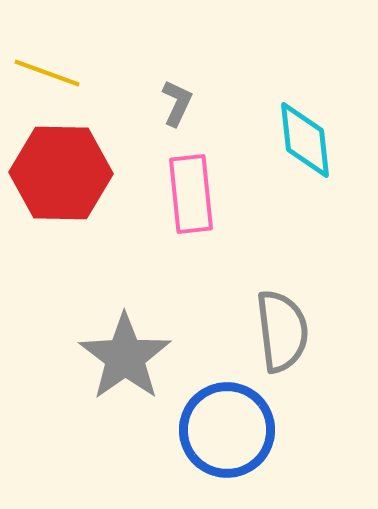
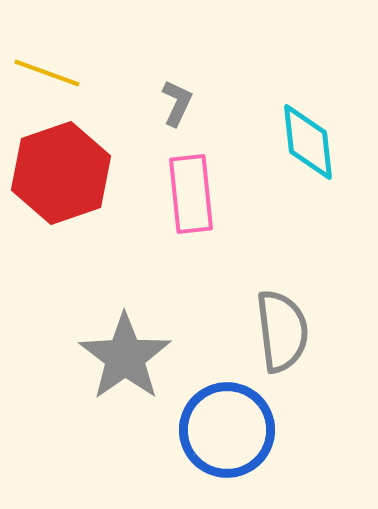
cyan diamond: moved 3 px right, 2 px down
red hexagon: rotated 20 degrees counterclockwise
